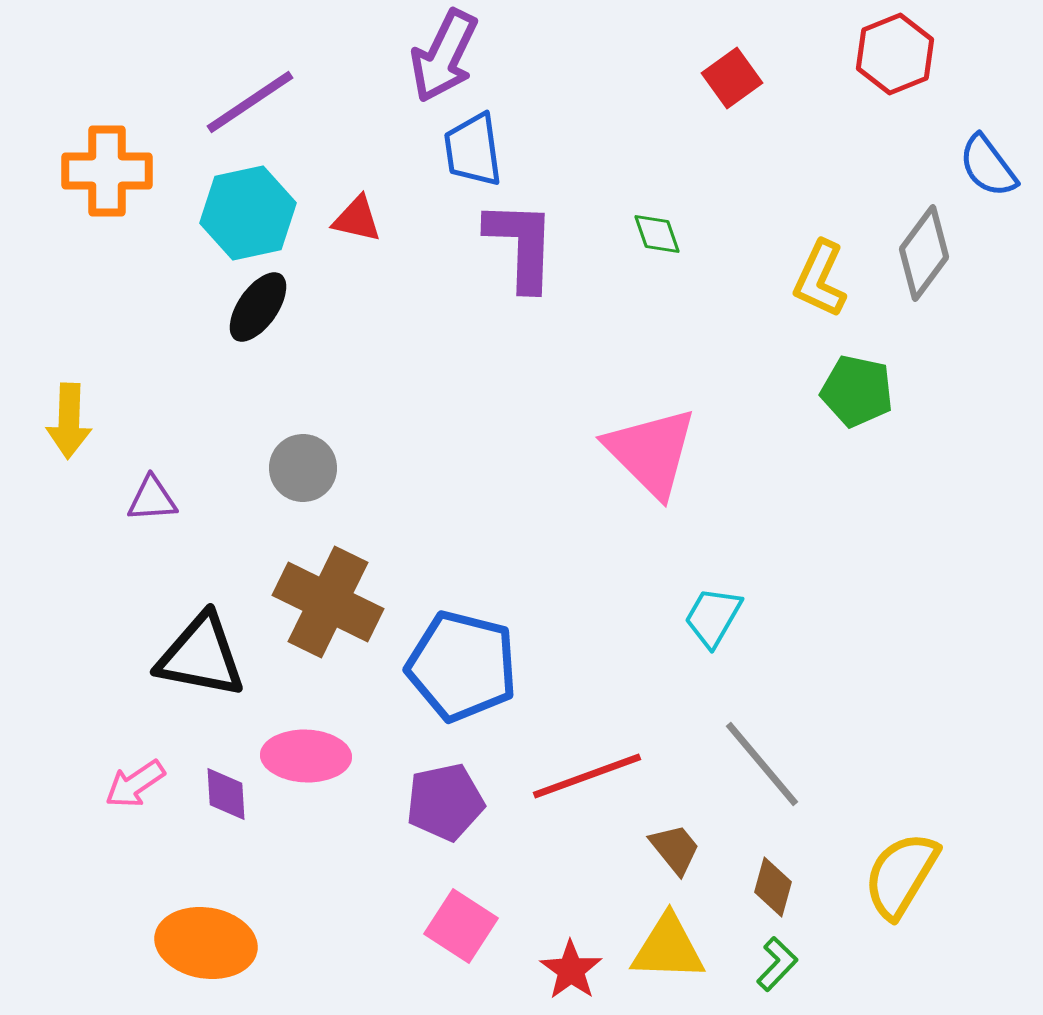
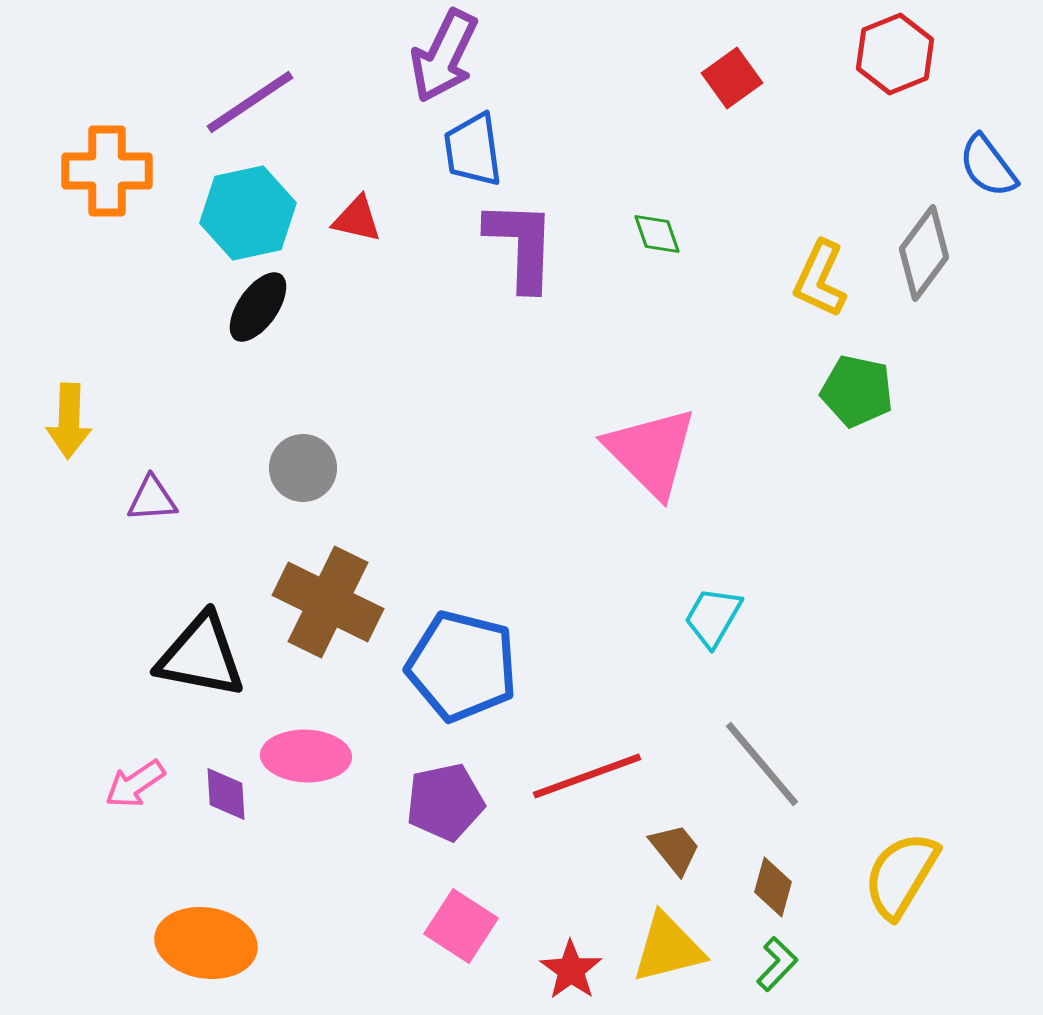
yellow triangle: rotated 16 degrees counterclockwise
